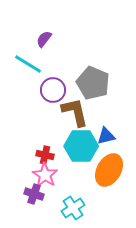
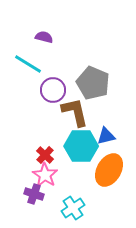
purple semicircle: moved 2 px up; rotated 66 degrees clockwise
red cross: rotated 30 degrees clockwise
